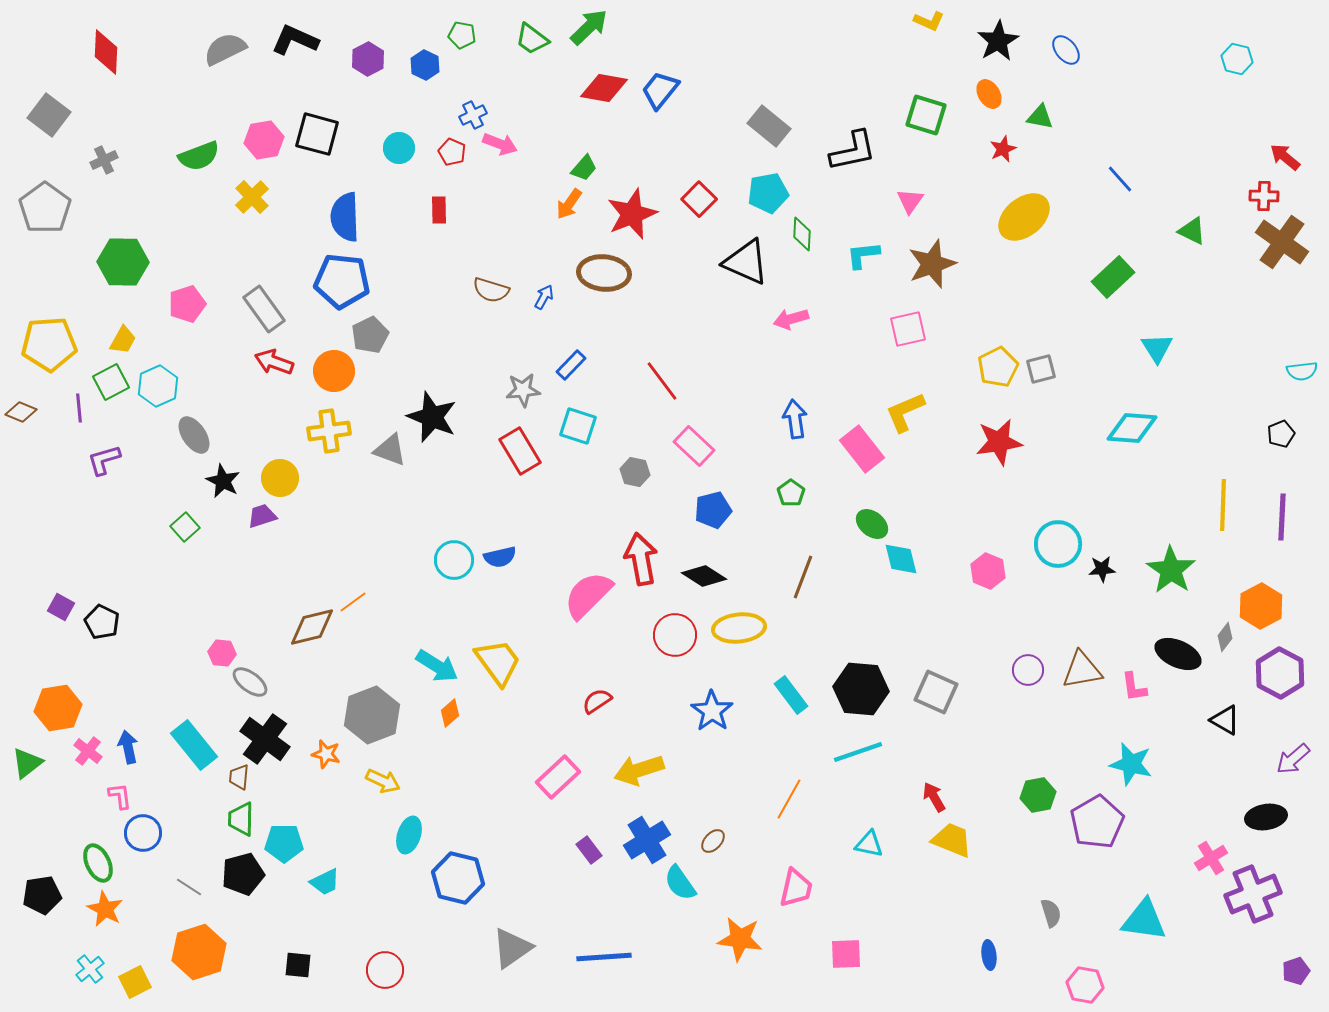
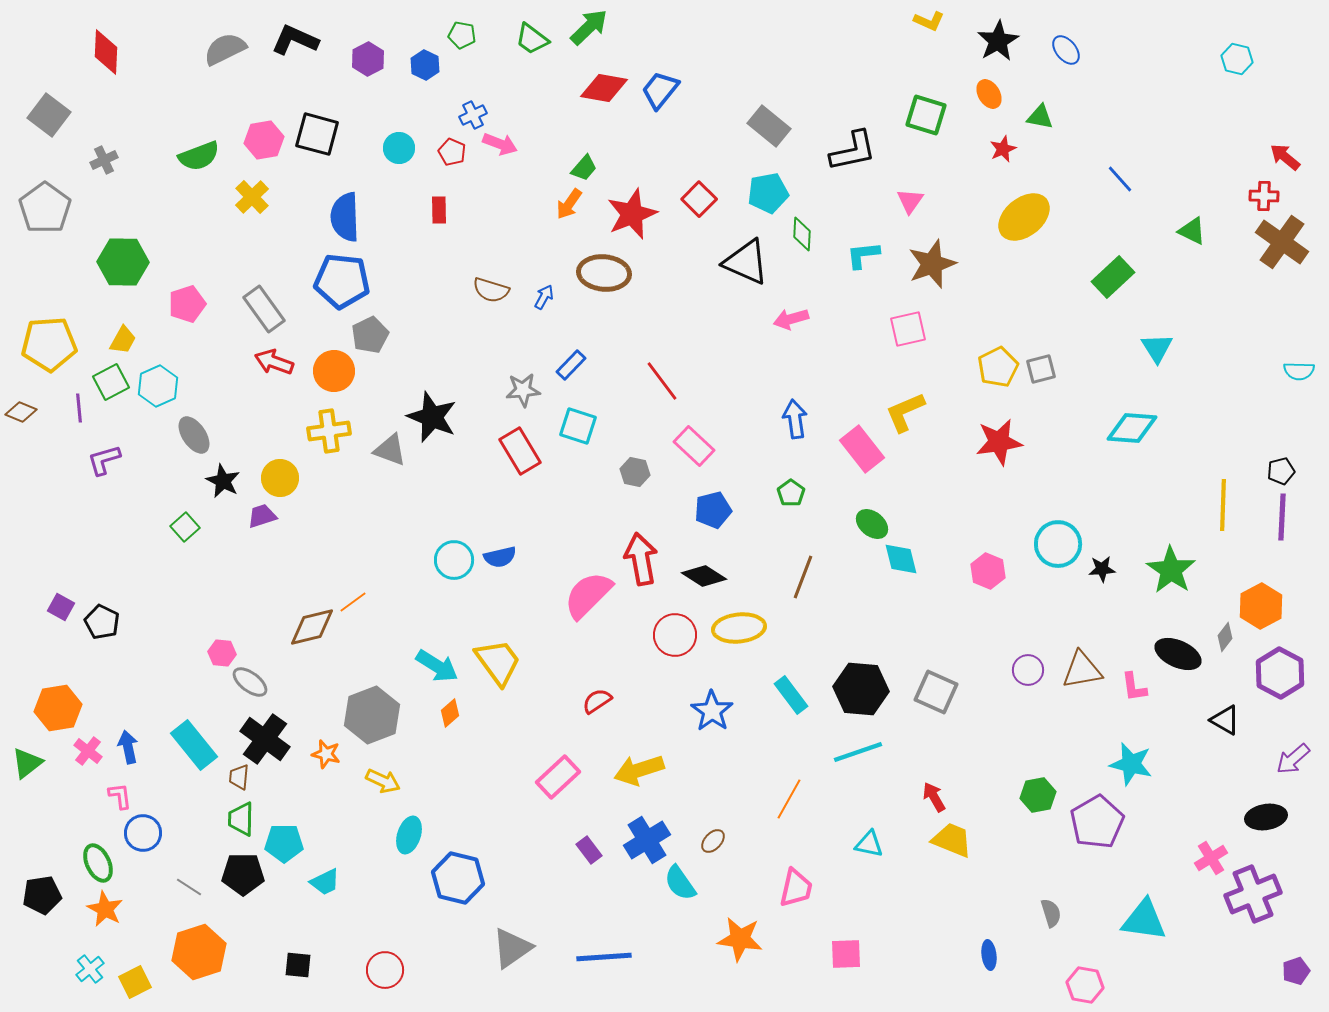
cyan semicircle at (1302, 371): moved 3 px left; rotated 8 degrees clockwise
black pentagon at (1281, 434): moved 37 px down; rotated 8 degrees clockwise
black pentagon at (243, 874): rotated 15 degrees clockwise
